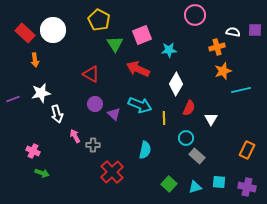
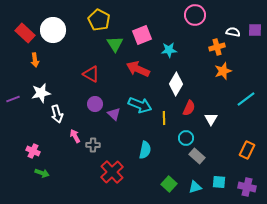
cyan line: moved 5 px right, 9 px down; rotated 24 degrees counterclockwise
